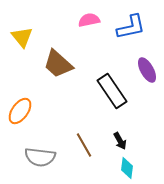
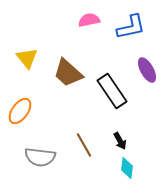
yellow triangle: moved 5 px right, 21 px down
brown trapezoid: moved 10 px right, 9 px down
